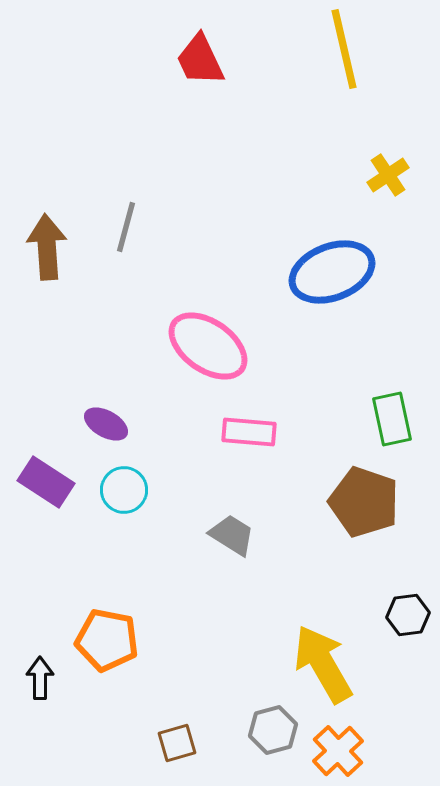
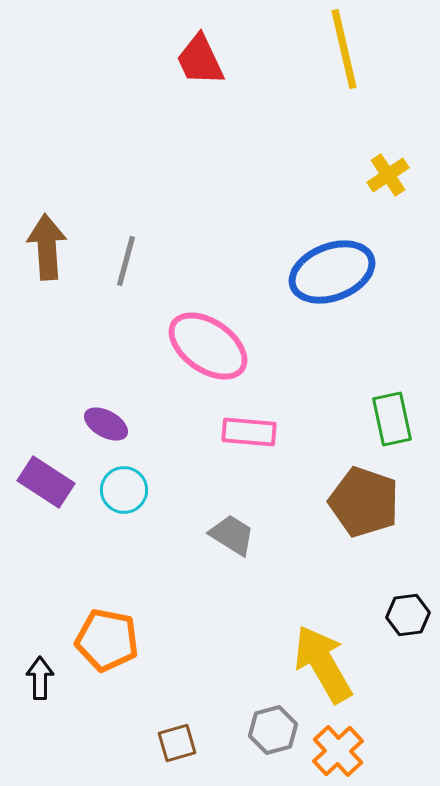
gray line: moved 34 px down
